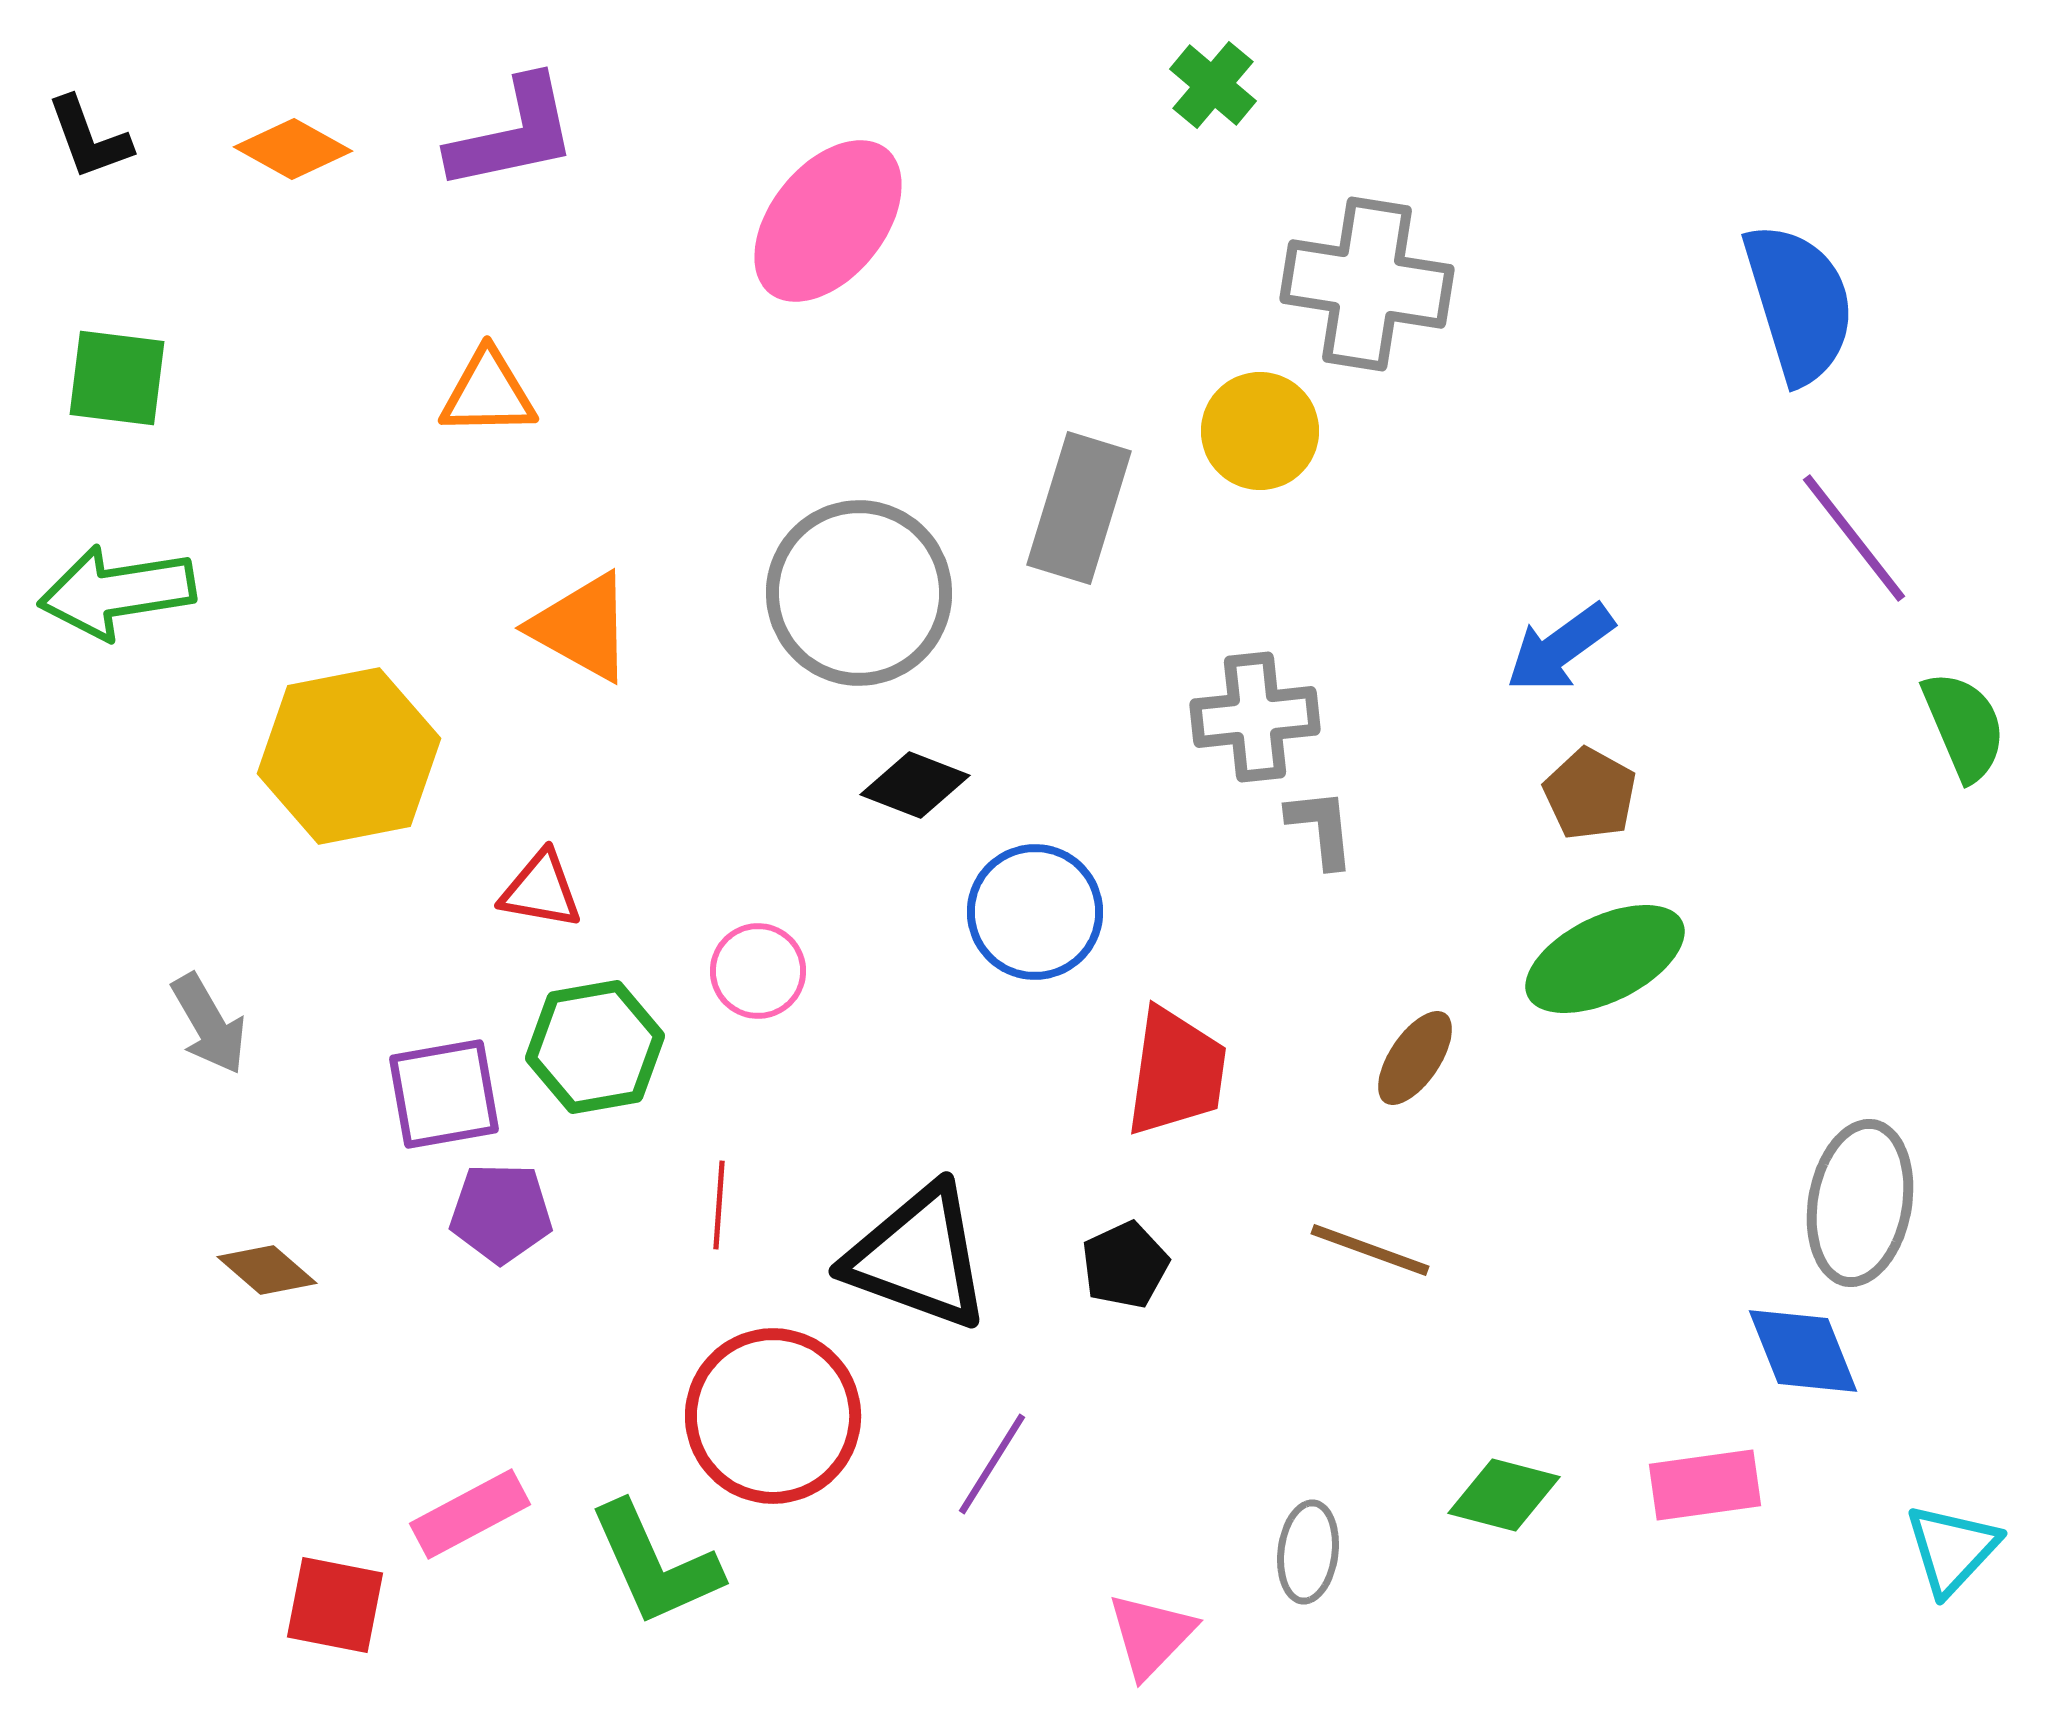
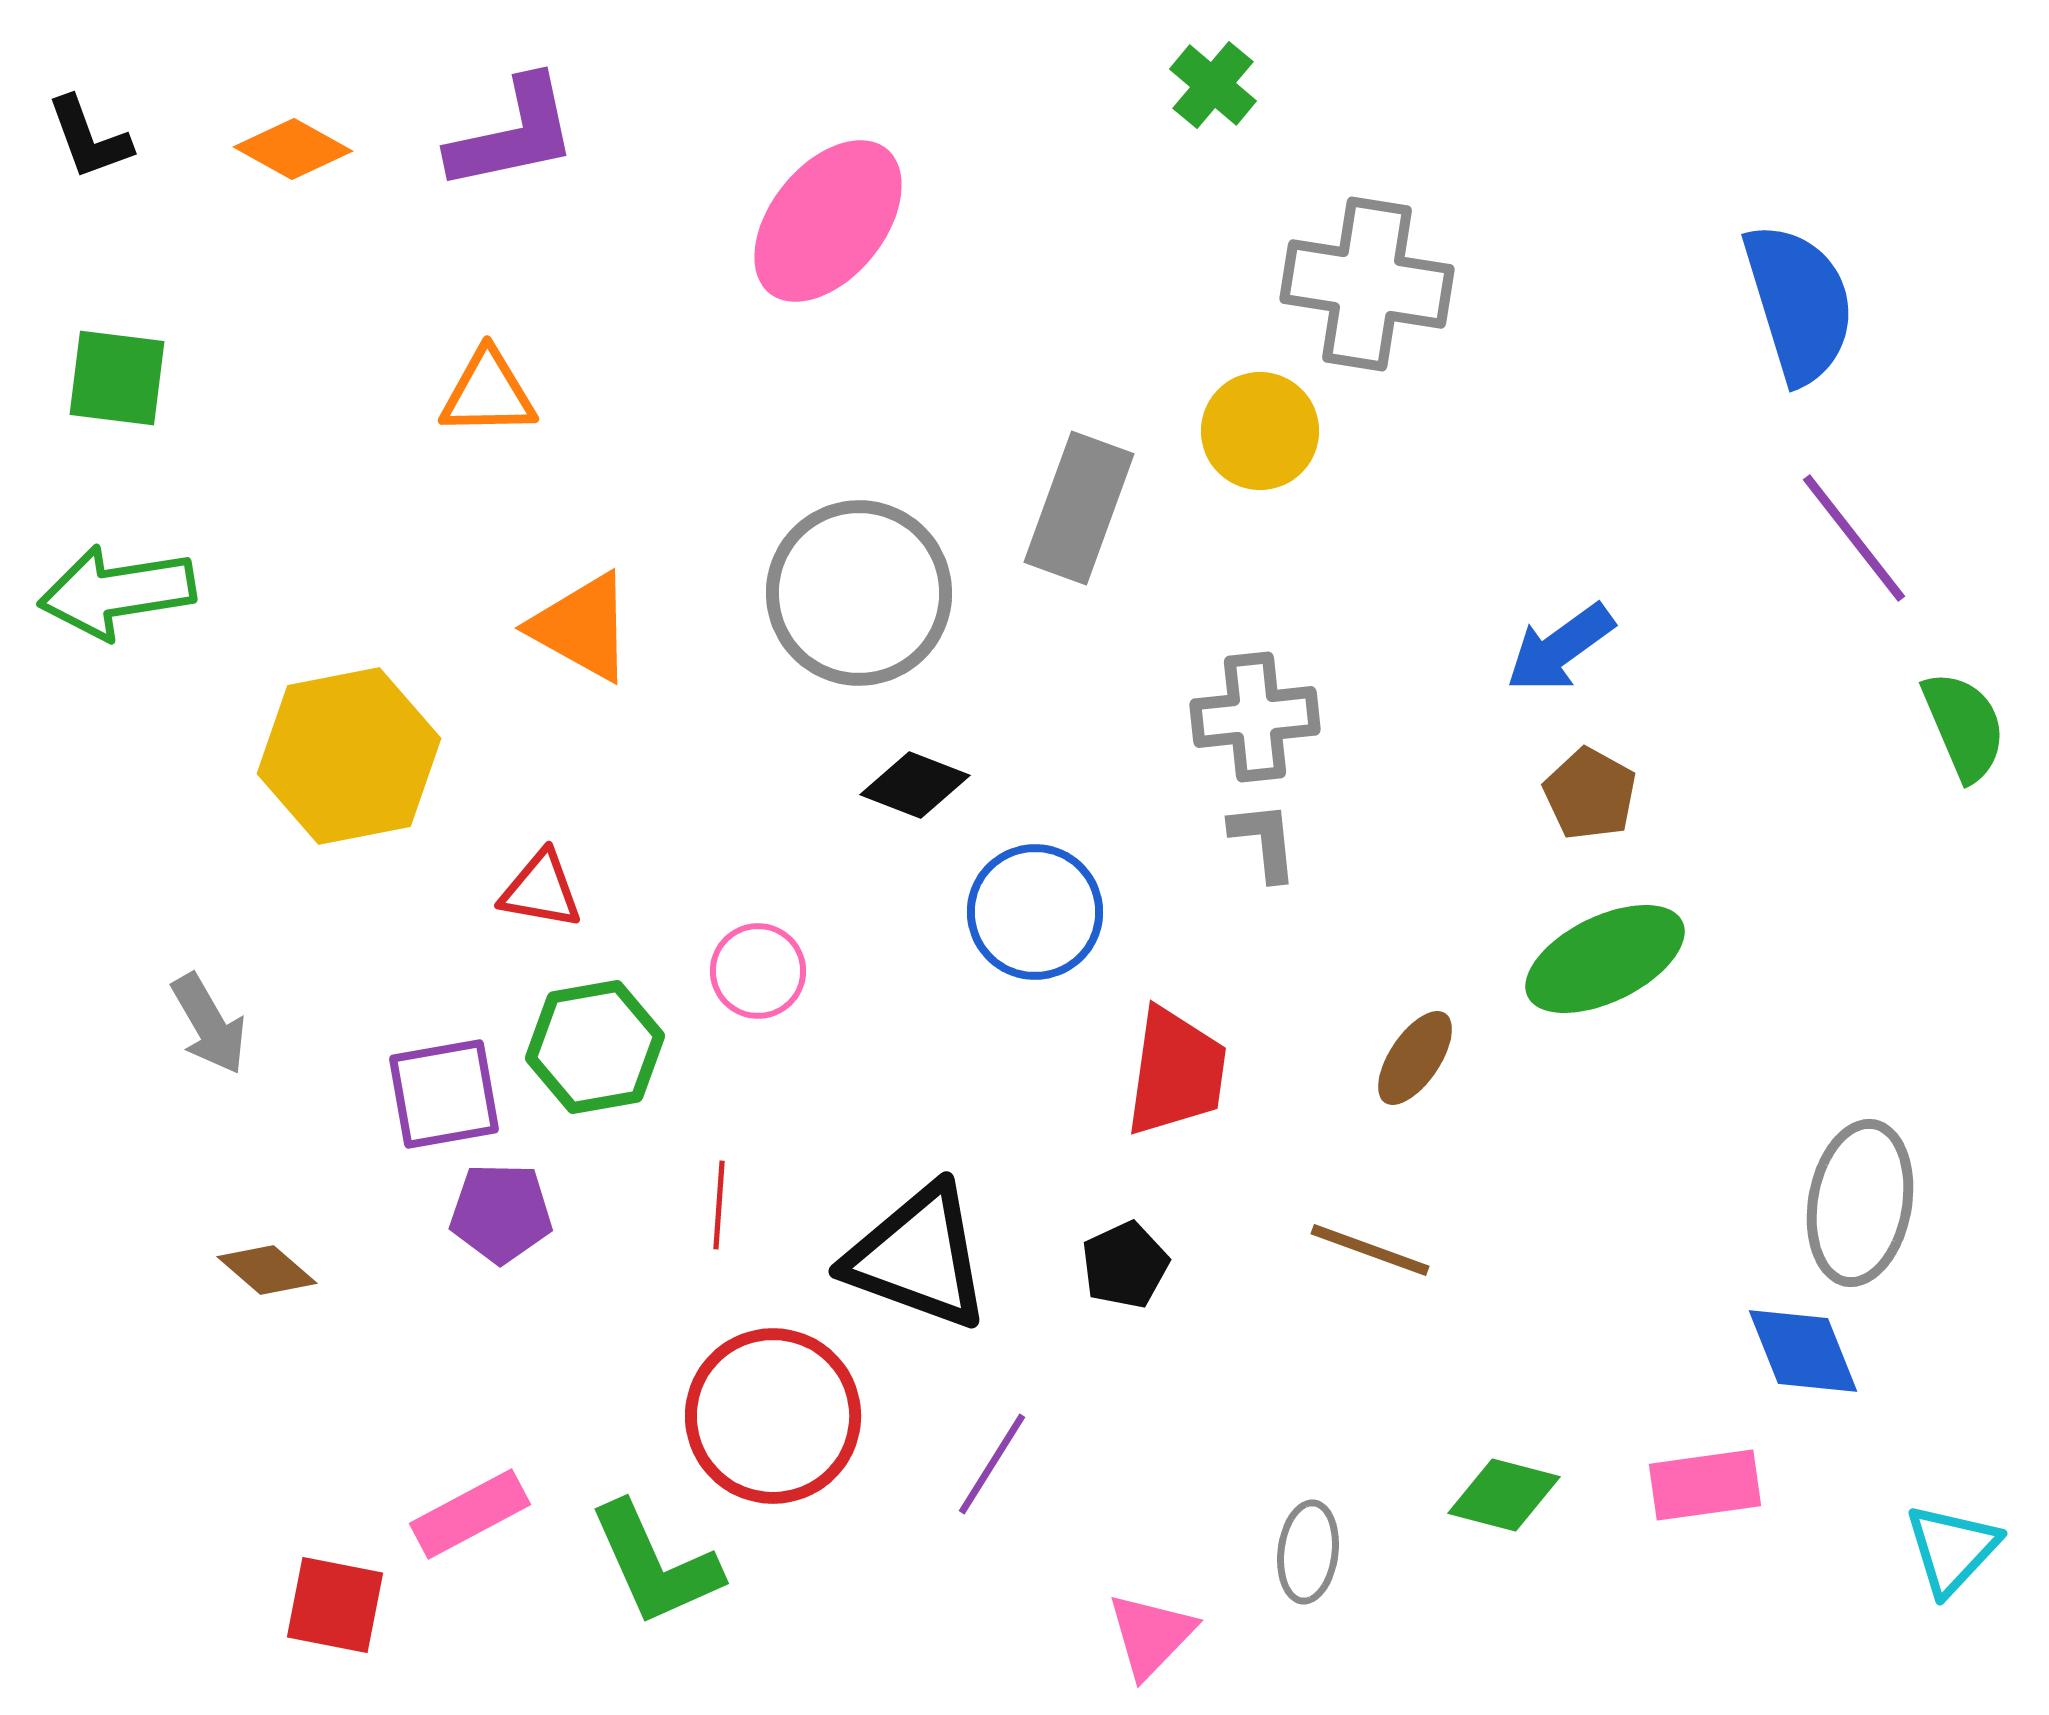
gray rectangle at (1079, 508): rotated 3 degrees clockwise
gray L-shape at (1321, 828): moved 57 px left, 13 px down
